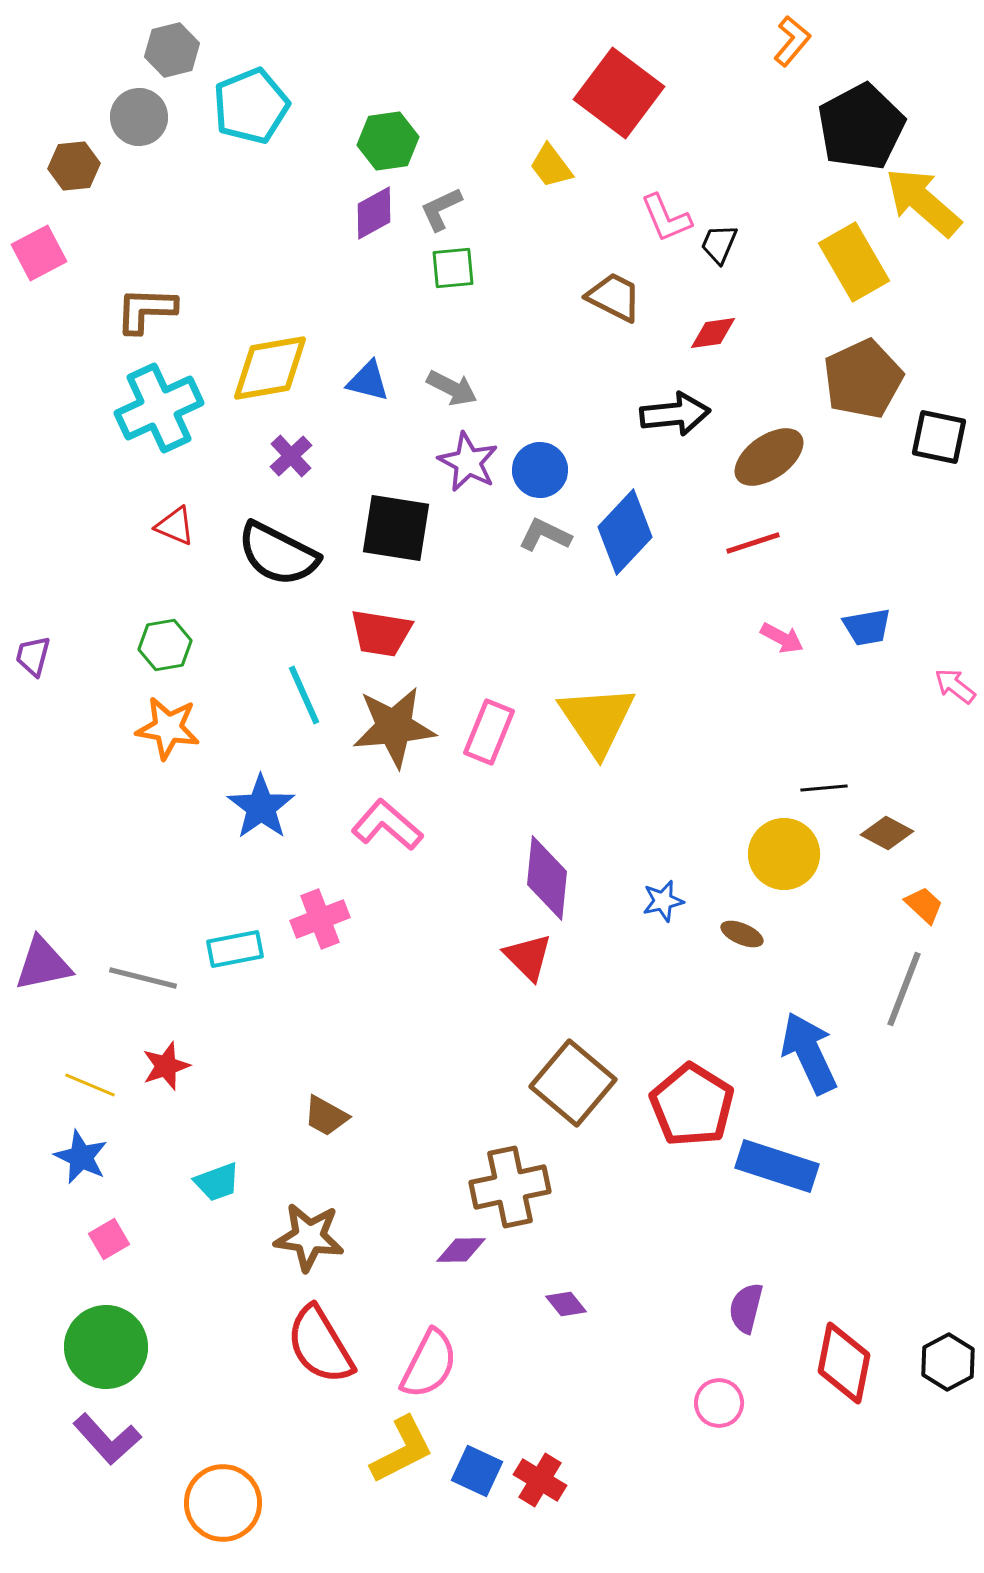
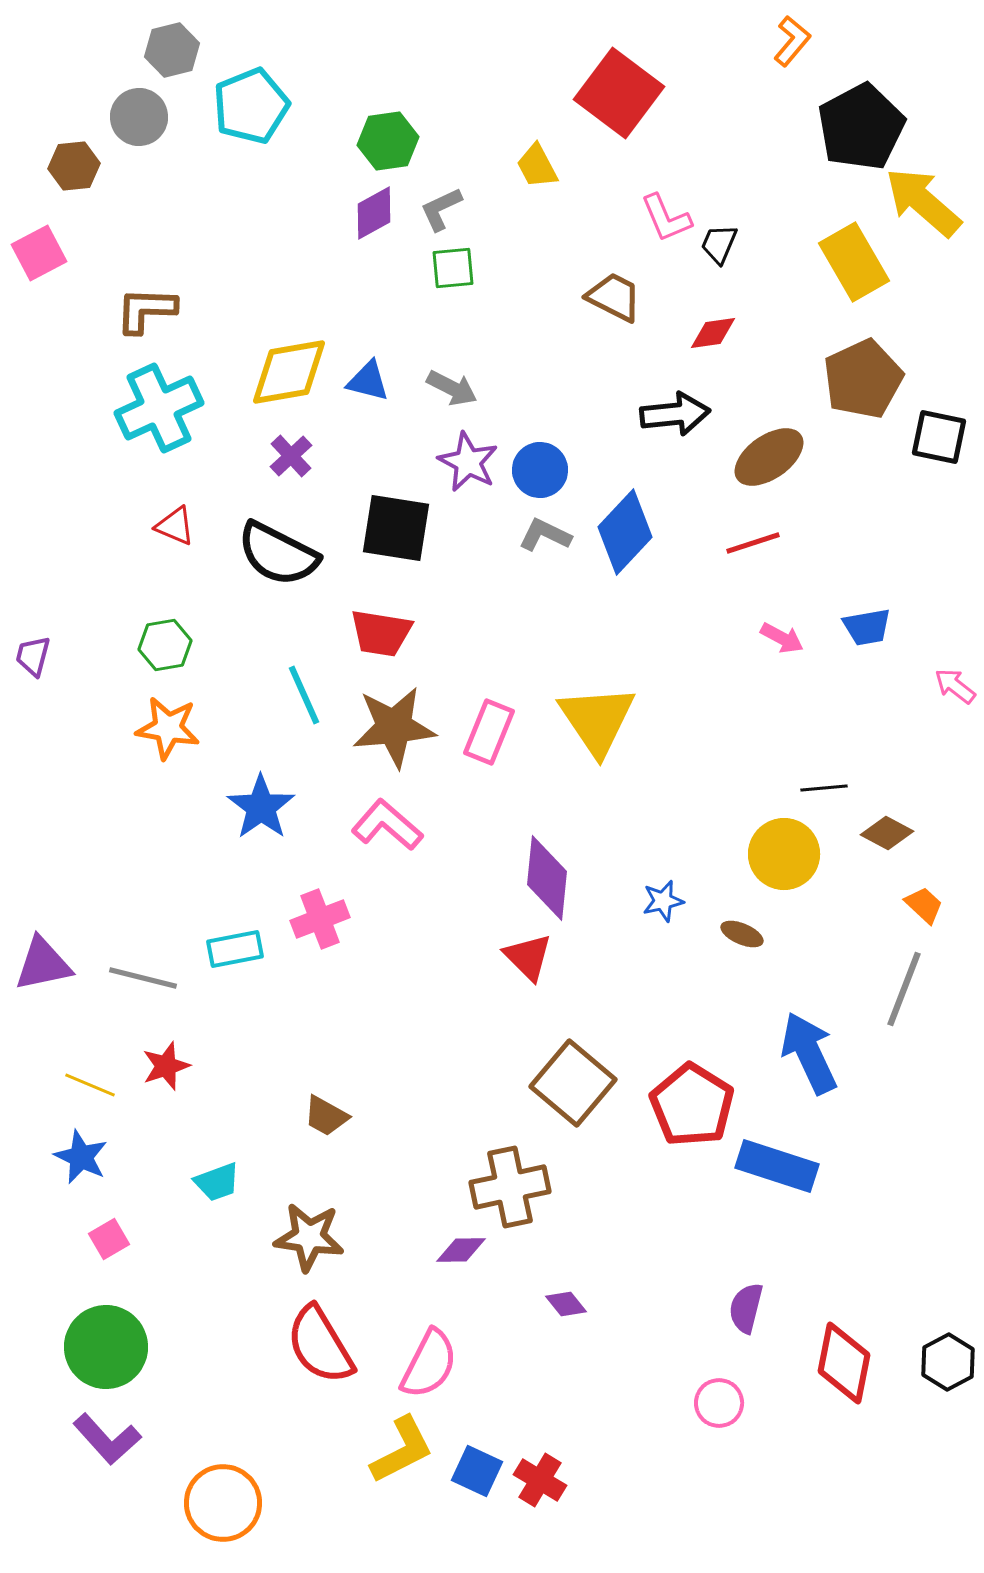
yellow trapezoid at (551, 166): moved 14 px left; rotated 9 degrees clockwise
yellow diamond at (270, 368): moved 19 px right, 4 px down
